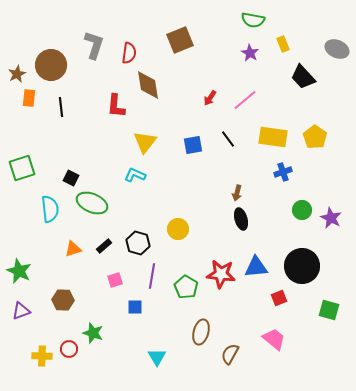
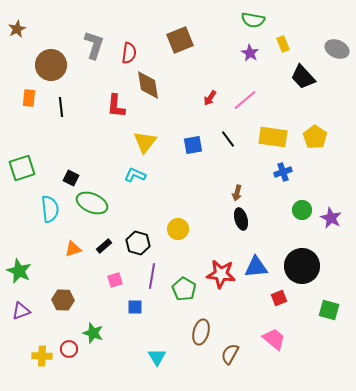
brown star at (17, 74): moved 45 px up
green pentagon at (186, 287): moved 2 px left, 2 px down
